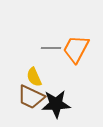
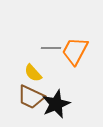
orange trapezoid: moved 1 px left, 2 px down
yellow semicircle: moved 1 px left, 4 px up; rotated 18 degrees counterclockwise
black star: rotated 20 degrees counterclockwise
